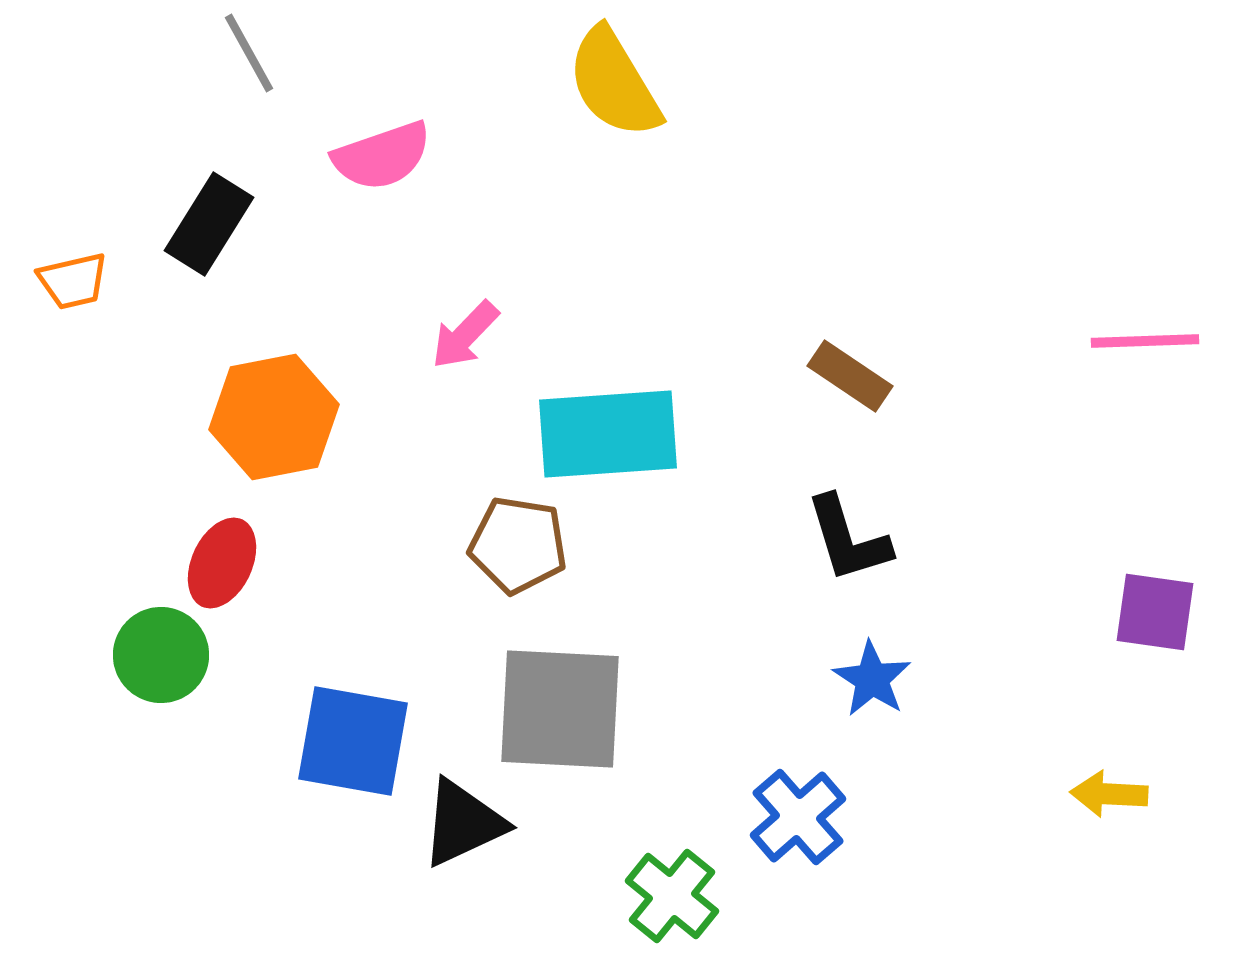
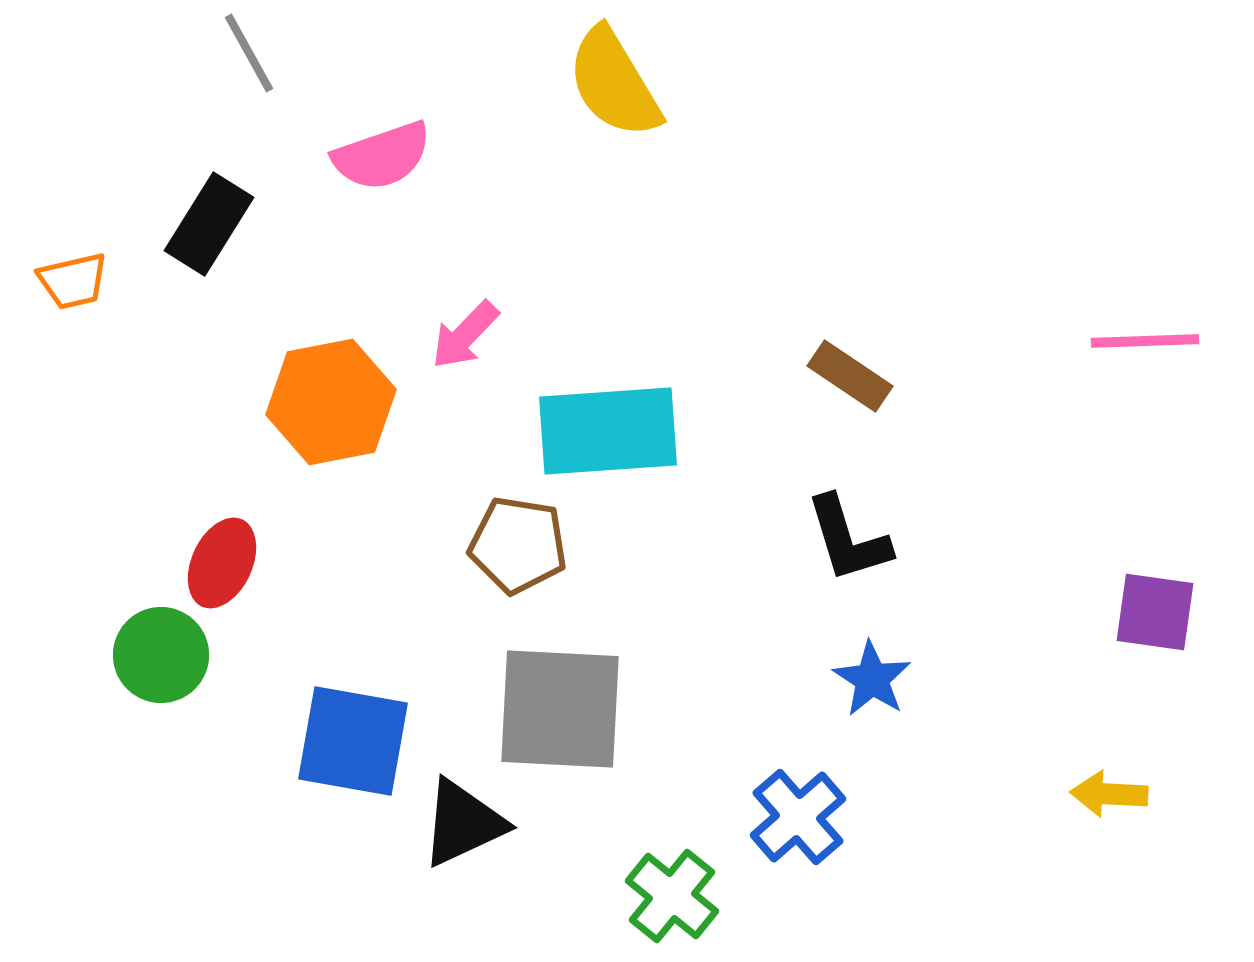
orange hexagon: moved 57 px right, 15 px up
cyan rectangle: moved 3 px up
